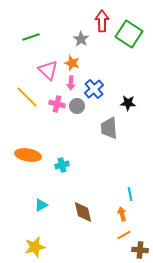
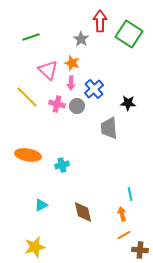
red arrow: moved 2 px left
